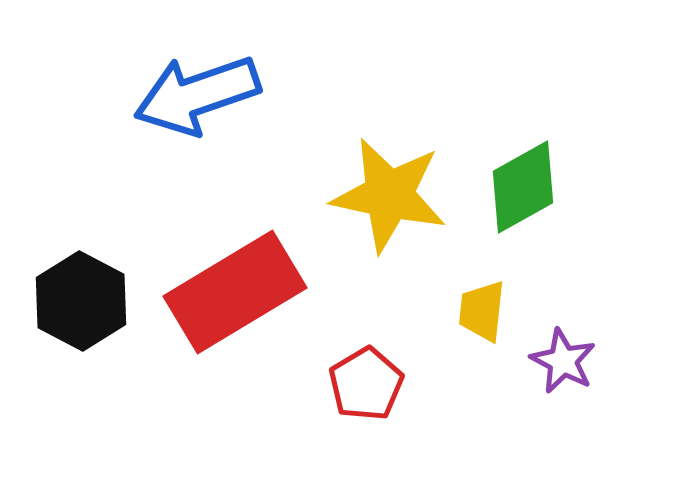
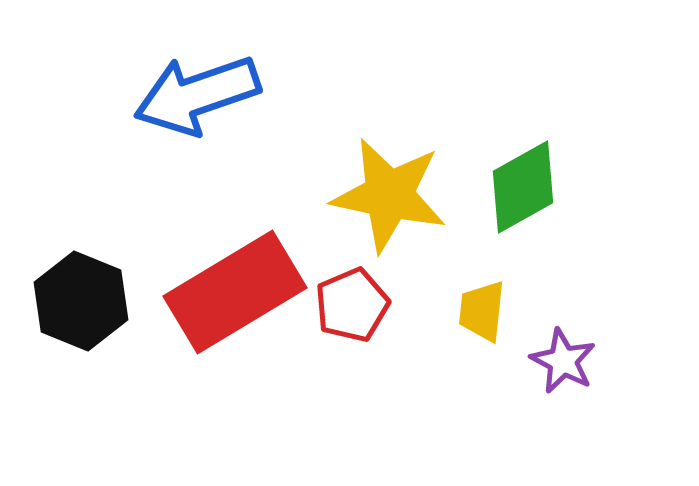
black hexagon: rotated 6 degrees counterclockwise
red pentagon: moved 14 px left, 79 px up; rotated 8 degrees clockwise
